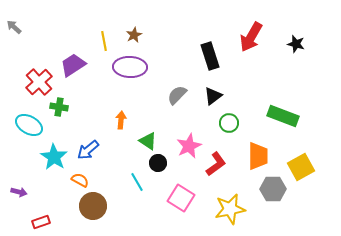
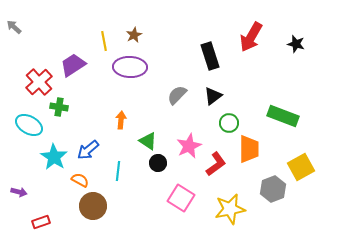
orange trapezoid: moved 9 px left, 7 px up
cyan line: moved 19 px left, 11 px up; rotated 36 degrees clockwise
gray hexagon: rotated 20 degrees counterclockwise
